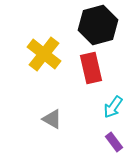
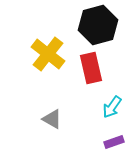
yellow cross: moved 4 px right
cyan arrow: moved 1 px left
purple rectangle: rotated 72 degrees counterclockwise
